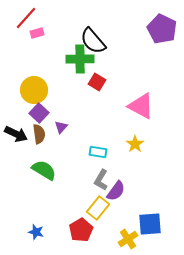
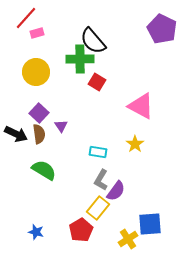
yellow circle: moved 2 px right, 18 px up
purple triangle: moved 1 px up; rotated 16 degrees counterclockwise
